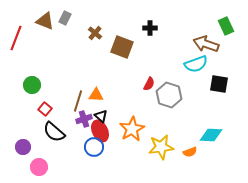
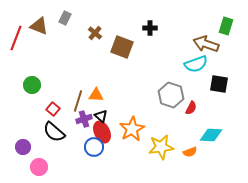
brown triangle: moved 6 px left, 5 px down
green rectangle: rotated 42 degrees clockwise
red semicircle: moved 42 px right, 24 px down
gray hexagon: moved 2 px right
red square: moved 8 px right
red ellipse: moved 2 px right, 1 px down
